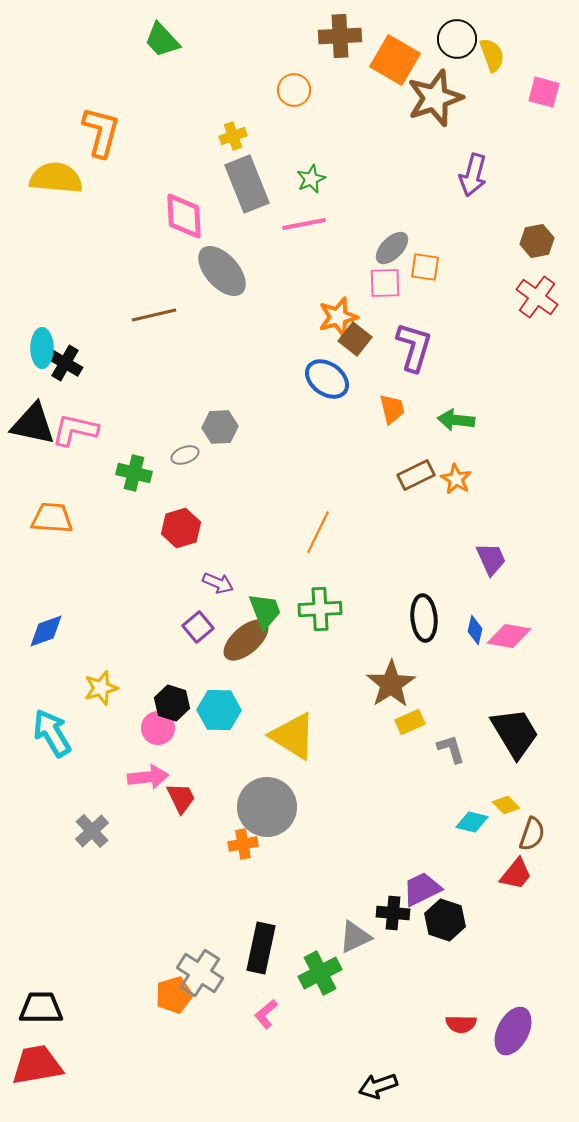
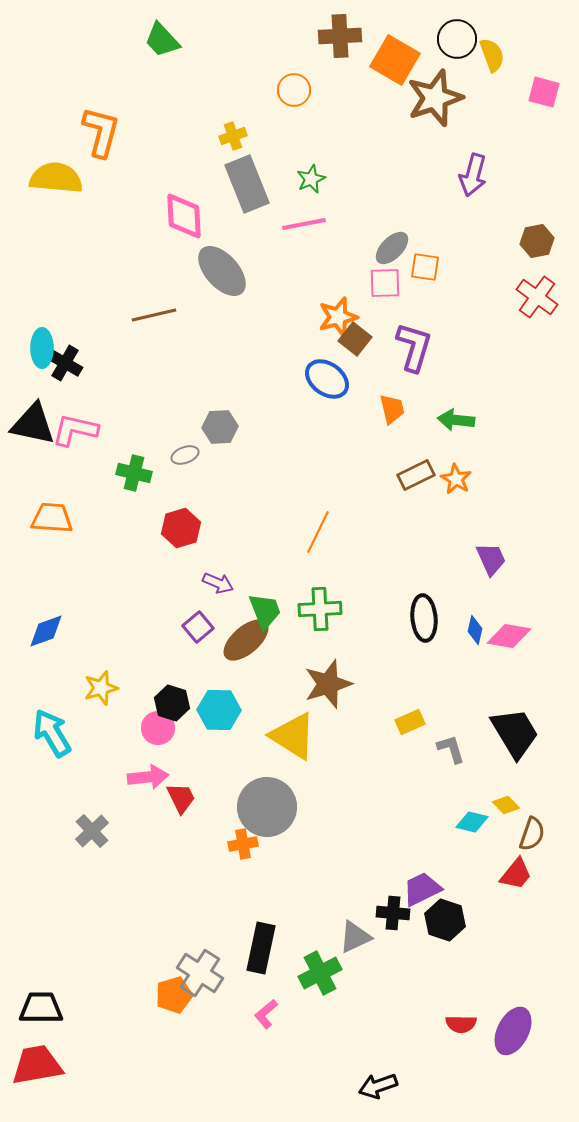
brown star at (391, 684): moved 63 px left; rotated 15 degrees clockwise
